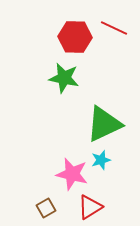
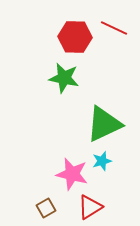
cyan star: moved 1 px right, 1 px down
